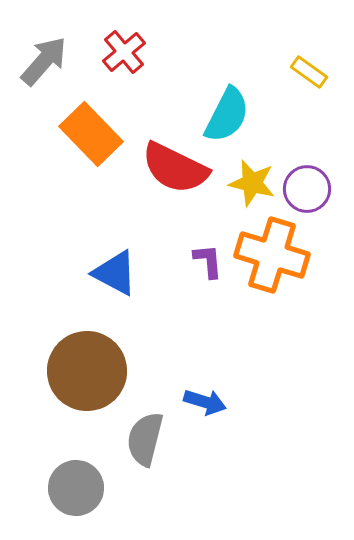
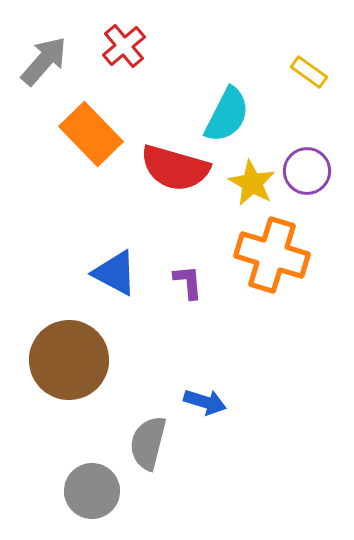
red cross: moved 6 px up
red semicircle: rotated 10 degrees counterclockwise
yellow star: rotated 15 degrees clockwise
purple circle: moved 18 px up
purple L-shape: moved 20 px left, 21 px down
brown circle: moved 18 px left, 11 px up
gray semicircle: moved 3 px right, 4 px down
gray circle: moved 16 px right, 3 px down
